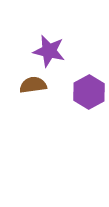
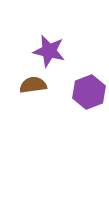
purple hexagon: rotated 8 degrees clockwise
